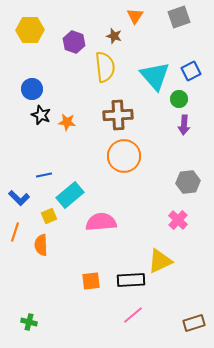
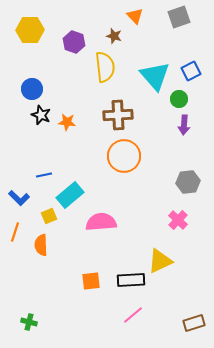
orange triangle: rotated 18 degrees counterclockwise
